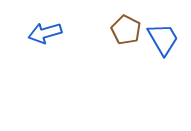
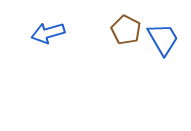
blue arrow: moved 3 px right
